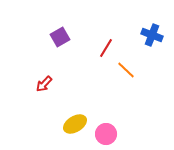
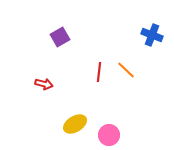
red line: moved 7 px left, 24 px down; rotated 24 degrees counterclockwise
red arrow: rotated 120 degrees counterclockwise
pink circle: moved 3 px right, 1 px down
